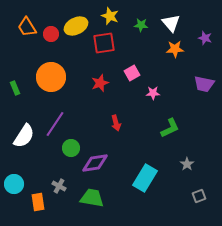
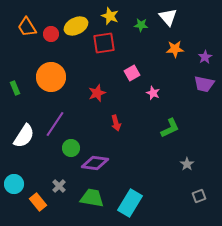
white triangle: moved 3 px left, 6 px up
purple star: moved 19 px down; rotated 24 degrees clockwise
red star: moved 3 px left, 10 px down
pink star: rotated 24 degrees clockwise
purple diamond: rotated 16 degrees clockwise
cyan rectangle: moved 15 px left, 25 px down
gray cross: rotated 16 degrees clockwise
orange rectangle: rotated 30 degrees counterclockwise
